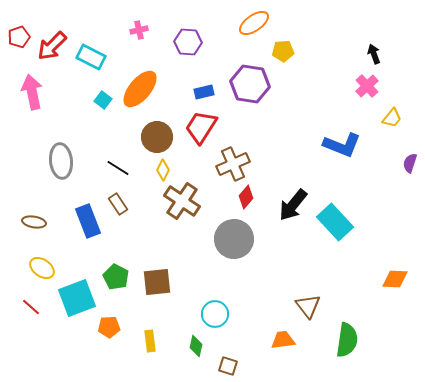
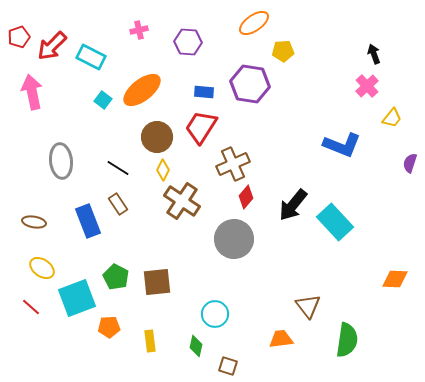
orange ellipse at (140, 89): moved 2 px right, 1 px down; rotated 12 degrees clockwise
blue rectangle at (204, 92): rotated 18 degrees clockwise
orange trapezoid at (283, 340): moved 2 px left, 1 px up
